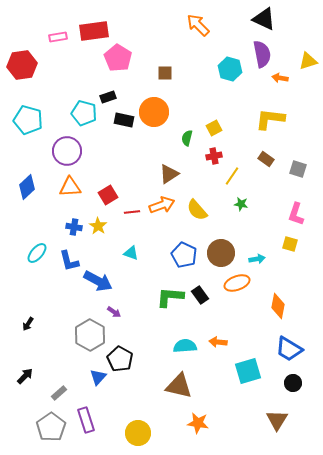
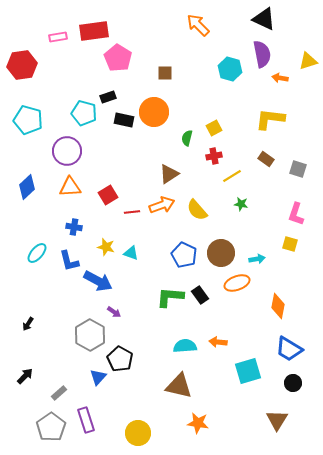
yellow line at (232, 176): rotated 24 degrees clockwise
yellow star at (98, 226): moved 8 px right, 21 px down; rotated 18 degrees counterclockwise
